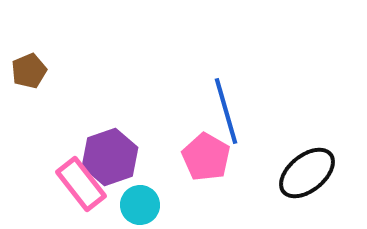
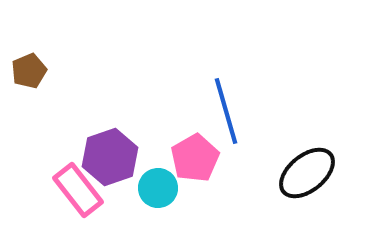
pink pentagon: moved 11 px left, 1 px down; rotated 12 degrees clockwise
pink rectangle: moved 3 px left, 6 px down
cyan circle: moved 18 px right, 17 px up
